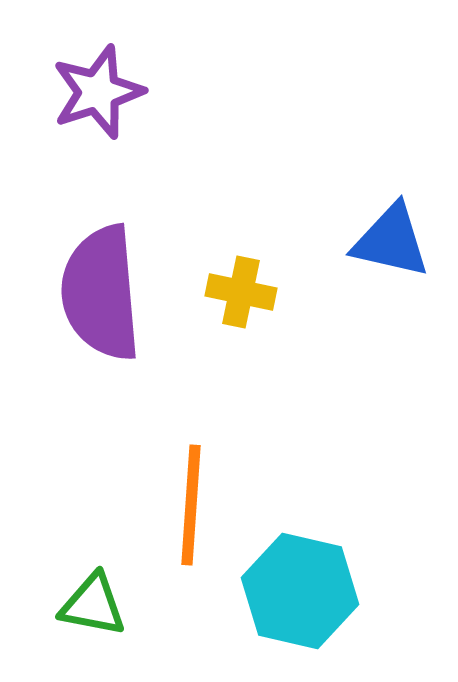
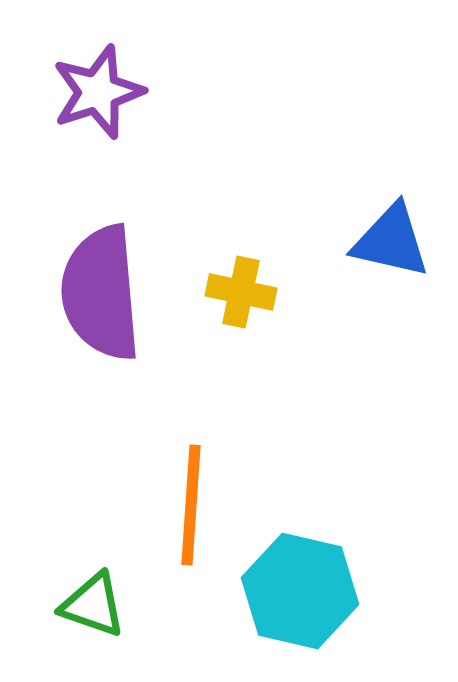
green triangle: rotated 8 degrees clockwise
